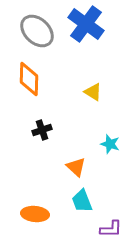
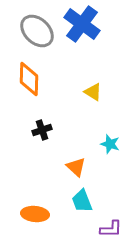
blue cross: moved 4 px left
